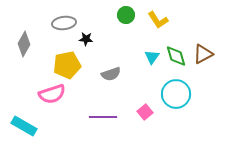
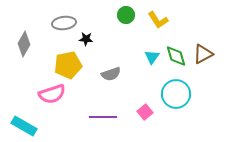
yellow pentagon: moved 1 px right
